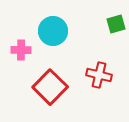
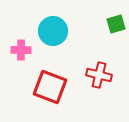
red square: rotated 24 degrees counterclockwise
